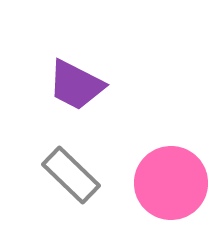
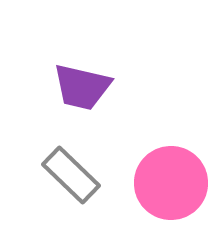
purple trapezoid: moved 6 px right, 2 px down; rotated 14 degrees counterclockwise
